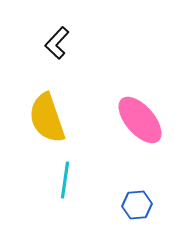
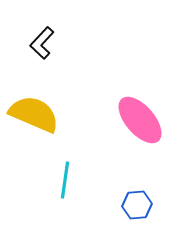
black L-shape: moved 15 px left
yellow semicircle: moved 13 px left, 4 px up; rotated 132 degrees clockwise
